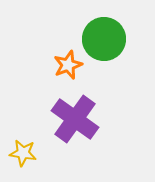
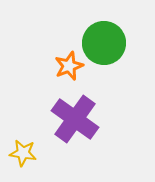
green circle: moved 4 px down
orange star: moved 1 px right, 1 px down
